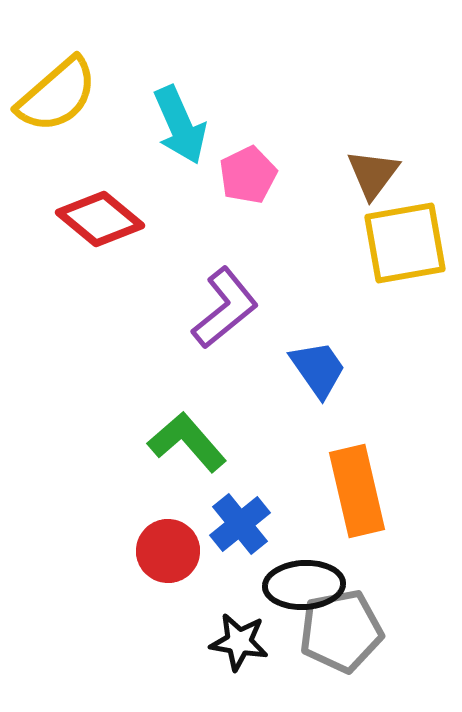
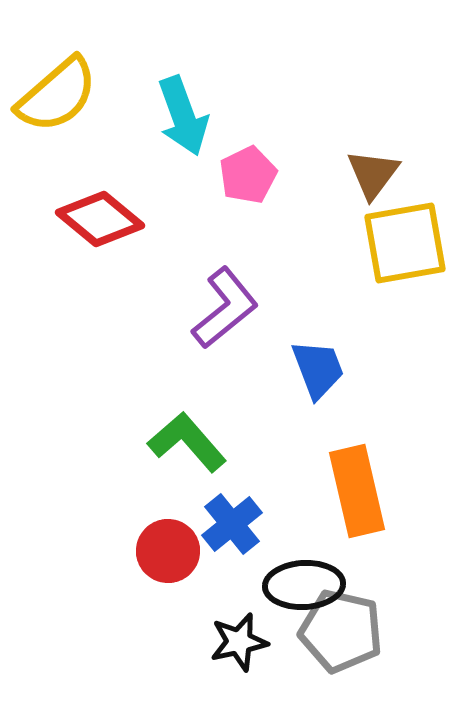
cyan arrow: moved 3 px right, 9 px up; rotated 4 degrees clockwise
blue trapezoid: rotated 14 degrees clockwise
blue cross: moved 8 px left
gray pentagon: rotated 24 degrees clockwise
black star: rotated 22 degrees counterclockwise
